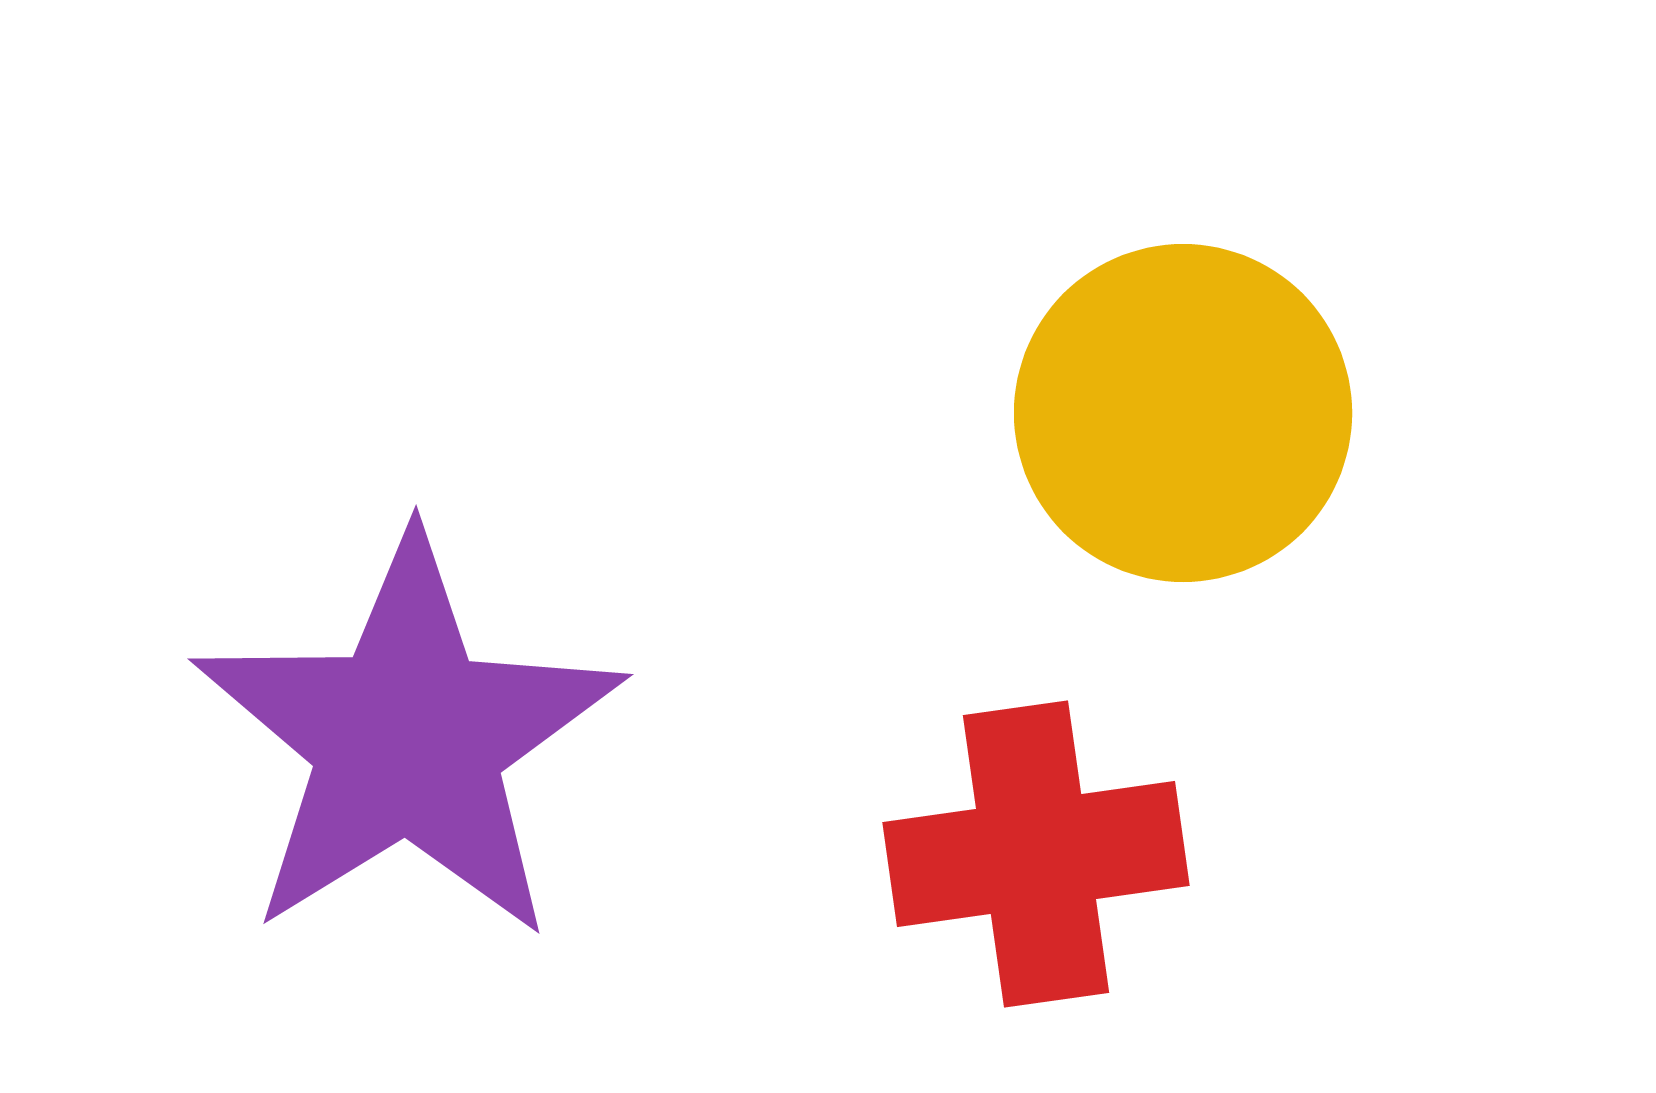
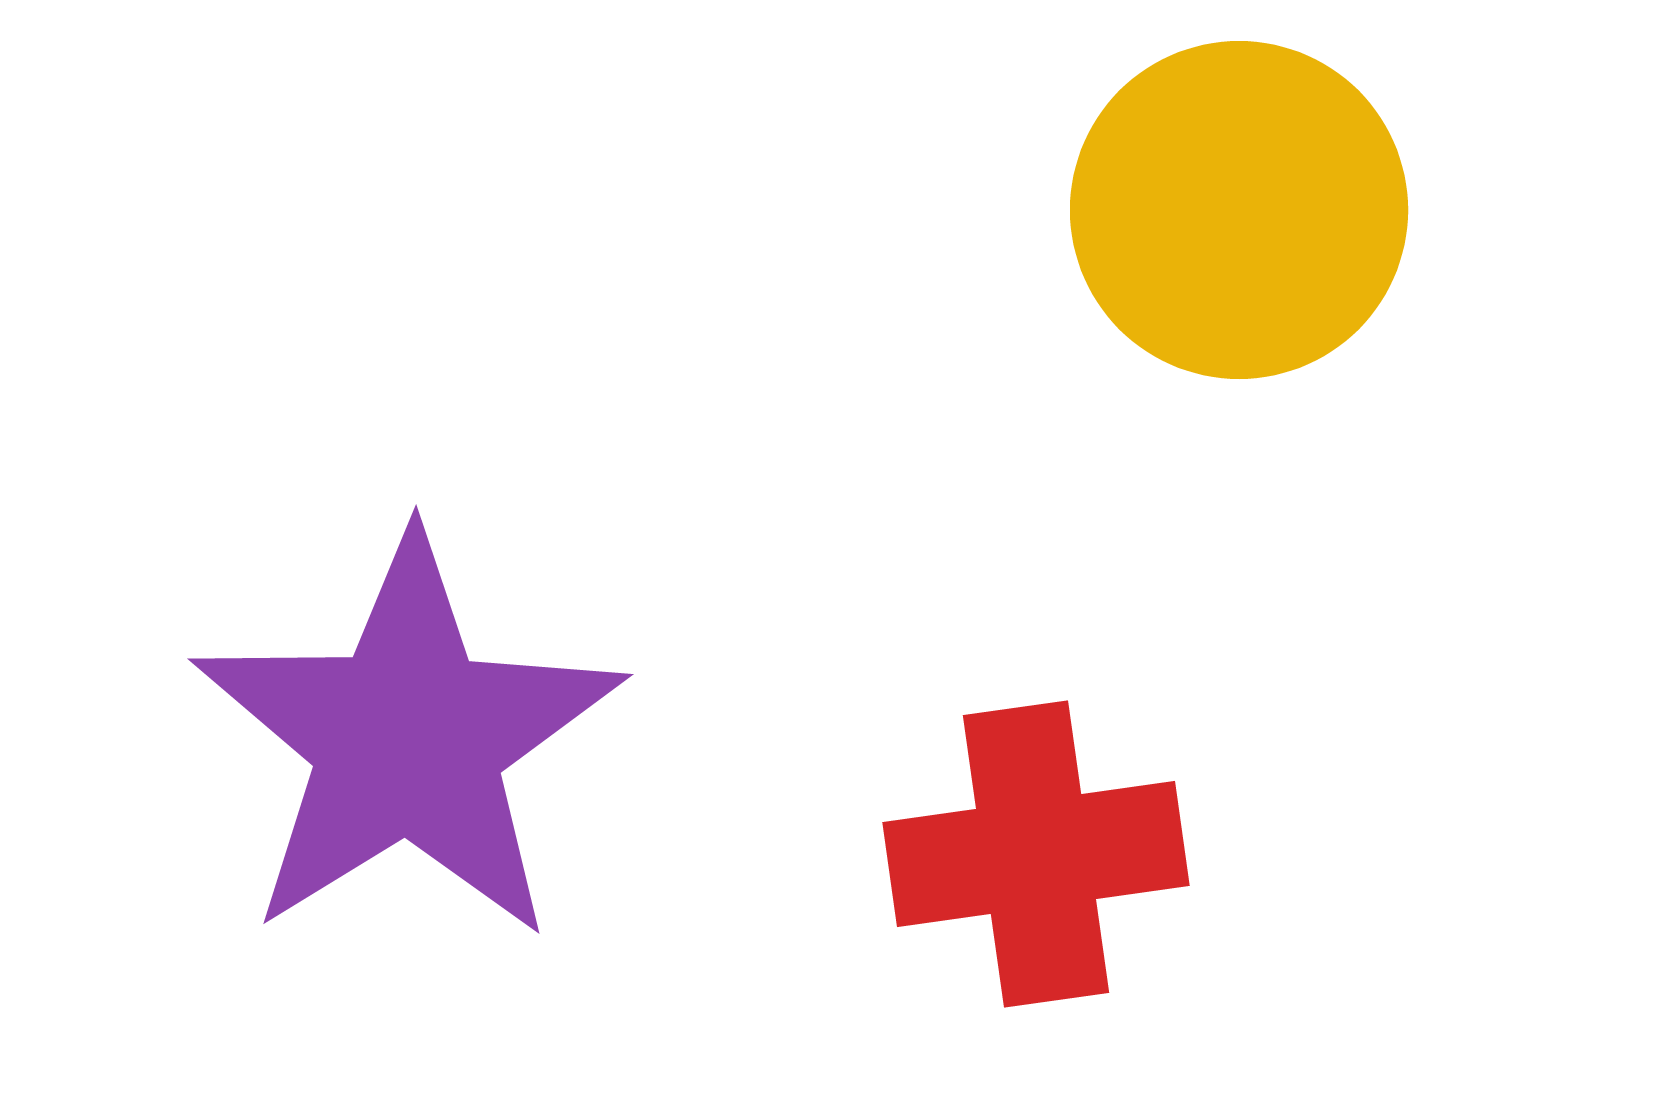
yellow circle: moved 56 px right, 203 px up
